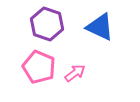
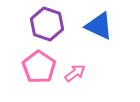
blue triangle: moved 1 px left, 1 px up
pink pentagon: rotated 12 degrees clockwise
